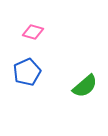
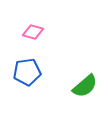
blue pentagon: rotated 16 degrees clockwise
